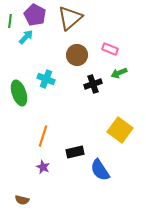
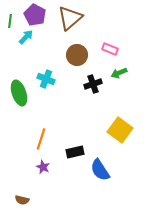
orange line: moved 2 px left, 3 px down
